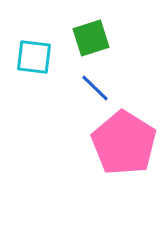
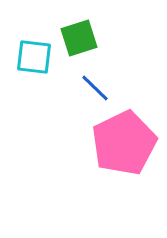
green square: moved 12 px left
pink pentagon: rotated 14 degrees clockwise
